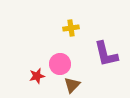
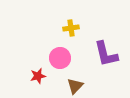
pink circle: moved 6 px up
red star: moved 1 px right
brown triangle: moved 3 px right, 1 px down
